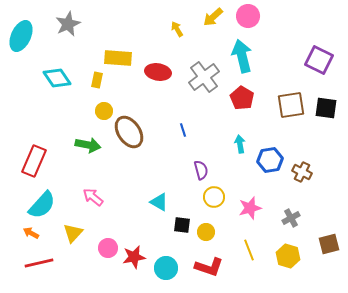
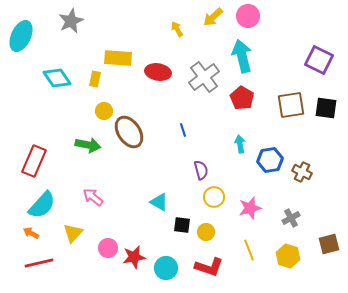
gray star at (68, 24): moved 3 px right, 3 px up
yellow rectangle at (97, 80): moved 2 px left, 1 px up
